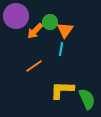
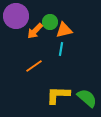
orange triangle: moved 1 px left; rotated 42 degrees clockwise
yellow L-shape: moved 4 px left, 5 px down
green semicircle: moved 1 px up; rotated 25 degrees counterclockwise
